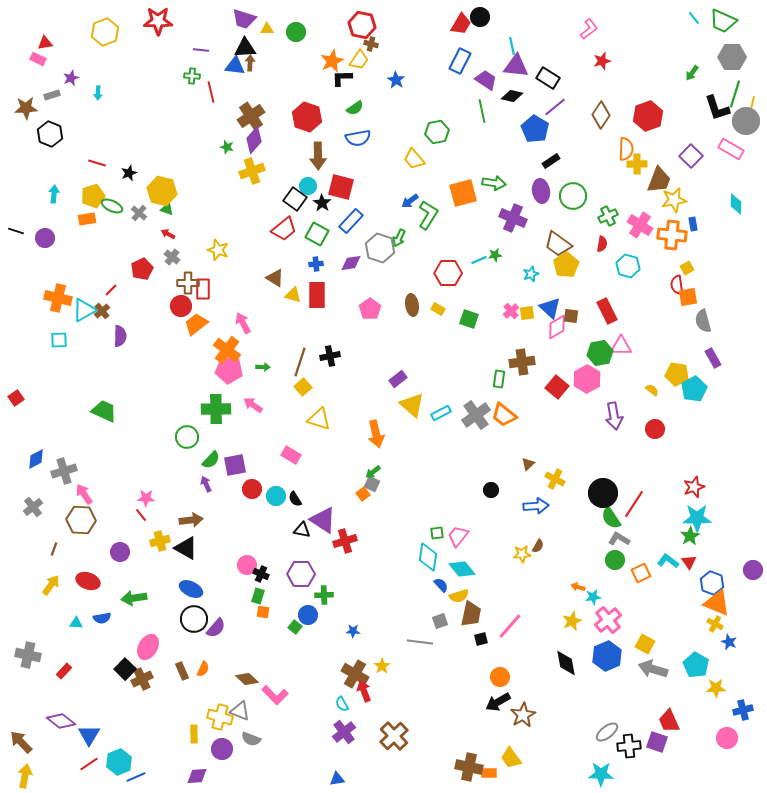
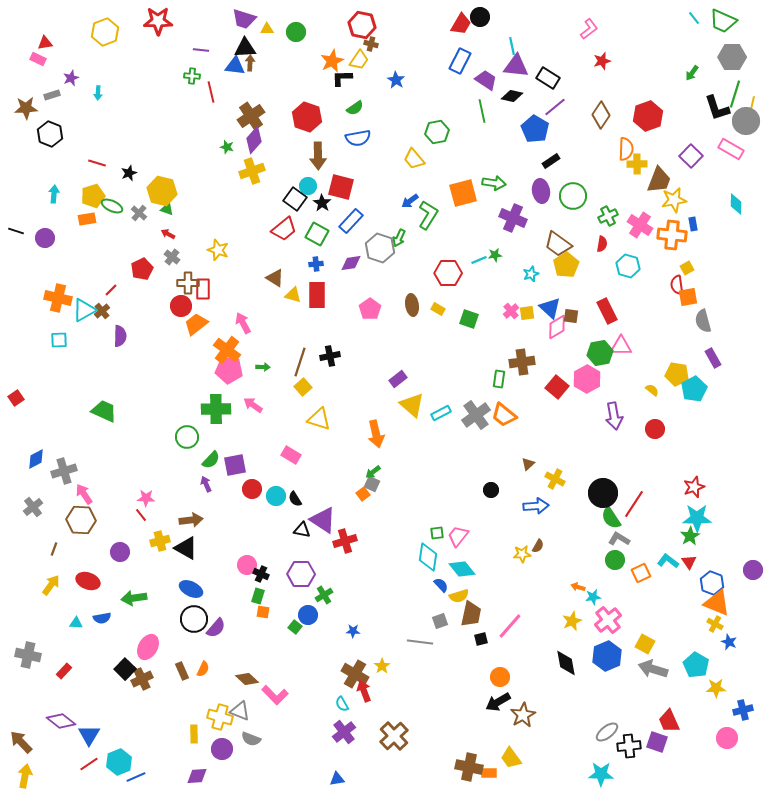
green cross at (324, 595): rotated 30 degrees counterclockwise
